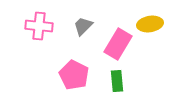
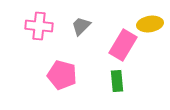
gray trapezoid: moved 2 px left
pink rectangle: moved 5 px right, 1 px down
pink pentagon: moved 12 px left; rotated 12 degrees counterclockwise
